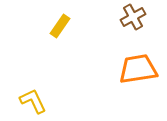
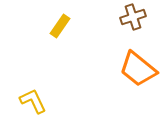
brown cross: rotated 10 degrees clockwise
orange trapezoid: rotated 132 degrees counterclockwise
